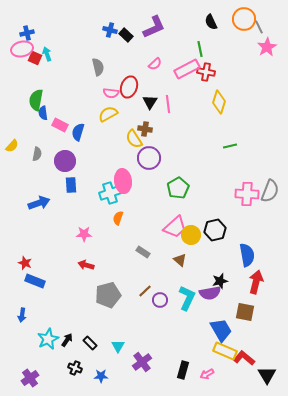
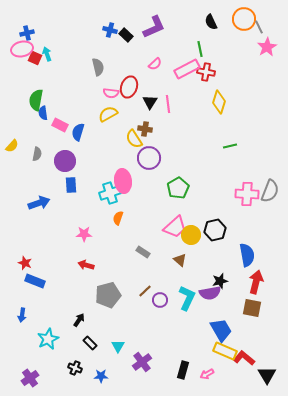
brown square at (245, 312): moved 7 px right, 4 px up
black arrow at (67, 340): moved 12 px right, 20 px up
